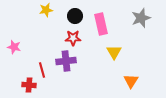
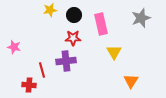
yellow star: moved 4 px right
black circle: moved 1 px left, 1 px up
